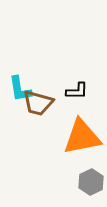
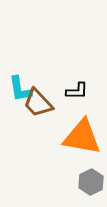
brown trapezoid: rotated 32 degrees clockwise
orange triangle: rotated 21 degrees clockwise
